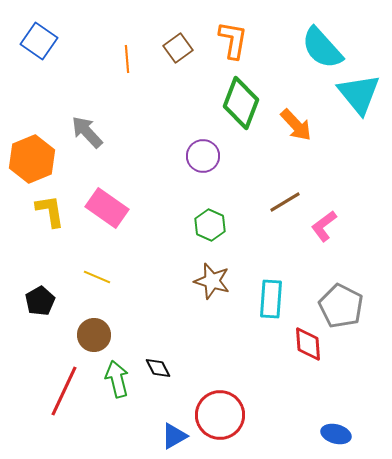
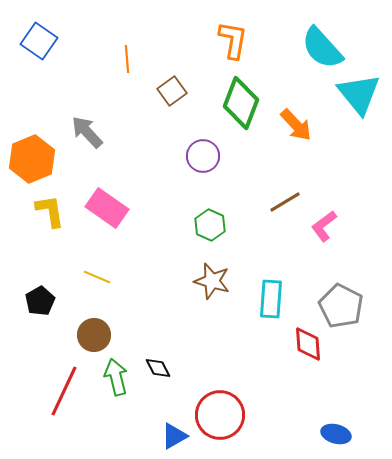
brown square: moved 6 px left, 43 px down
green arrow: moved 1 px left, 2 px up
